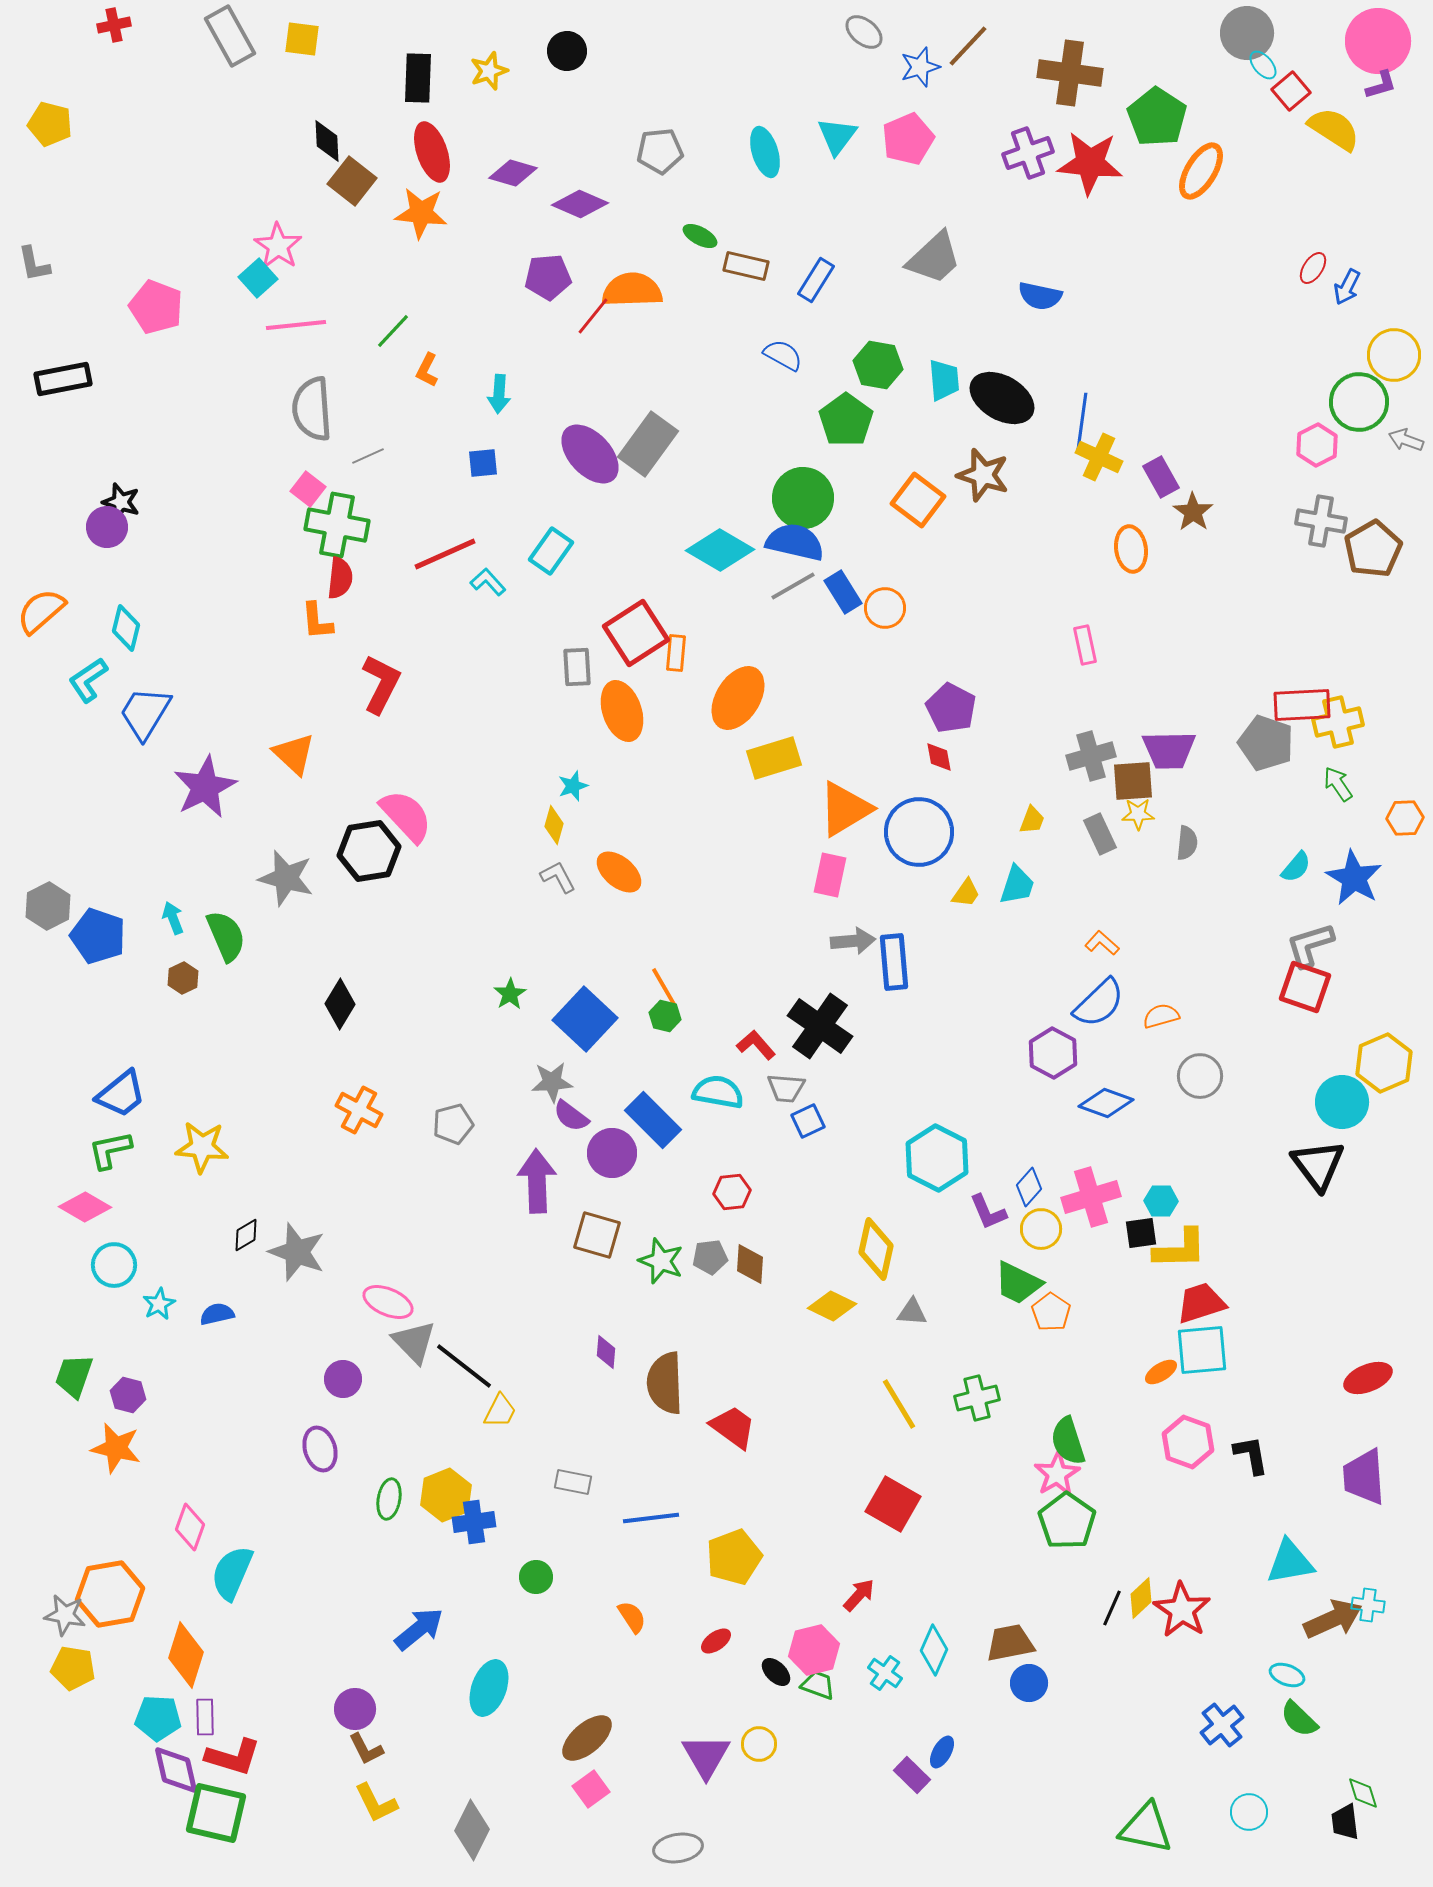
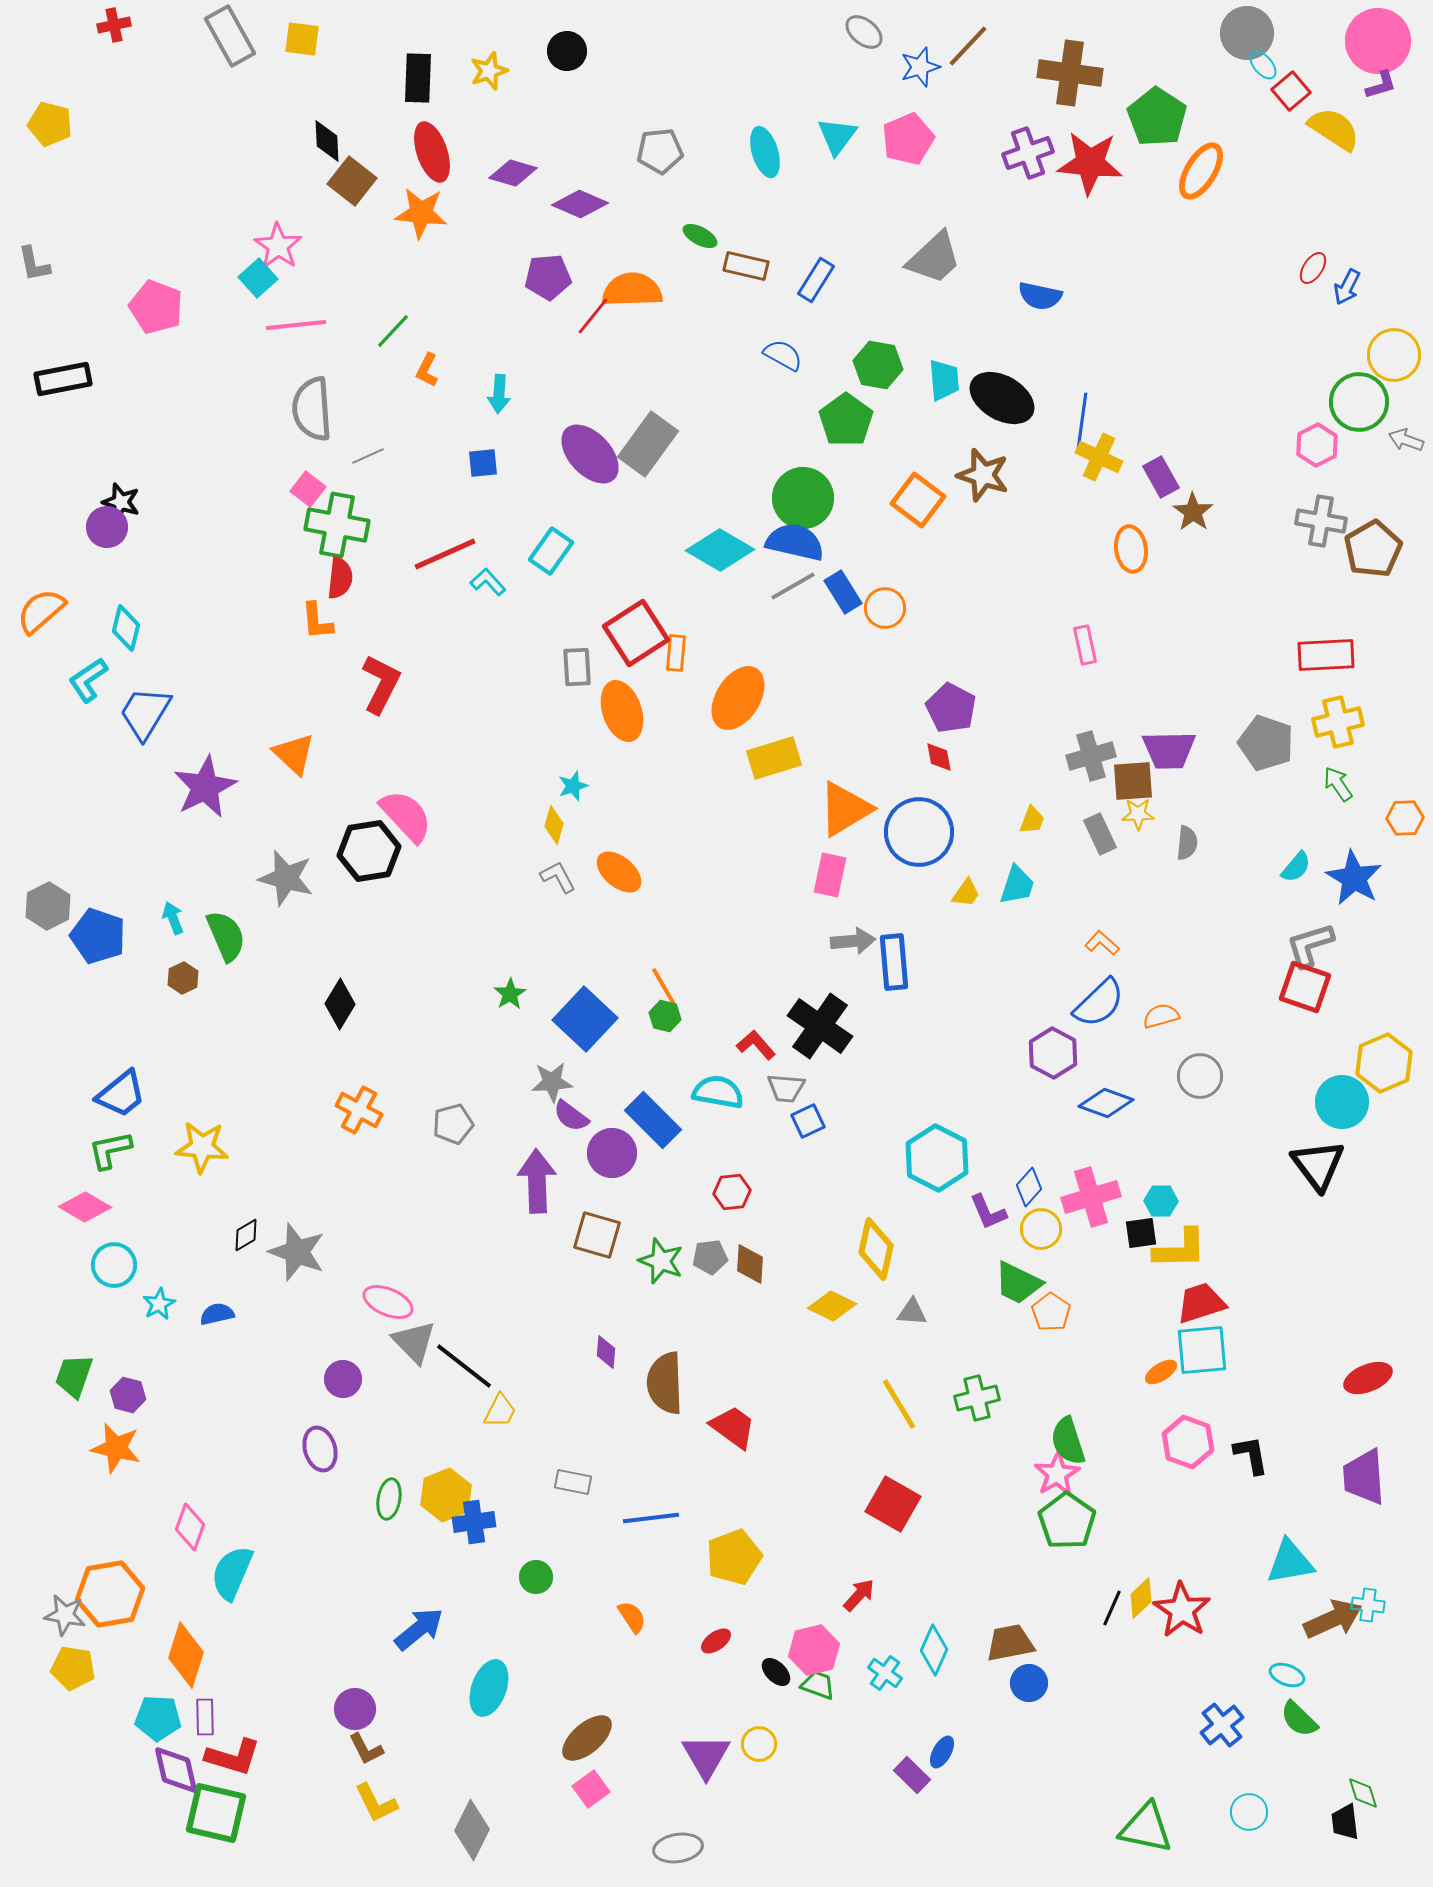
red rectangle at (1302, 705): moved 24 px right, 50 px up
